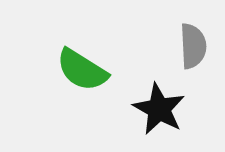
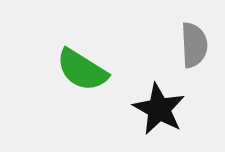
gray semicircle: moved 1 px right, 1 px up
